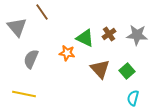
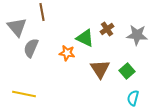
brown line: rotated 24 degrees clockwise
brown cross: moved 2 px left, 5 px up
gray semicircle: moved 11 px up
brown triangle: rotated 10 degrees clockwise
